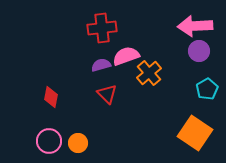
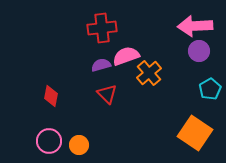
cyan pentagon: moved 3 px right
red diamond: moved 1 px up
orange circle: moved 1 px right, 2 px down
